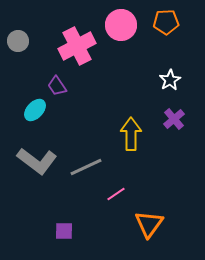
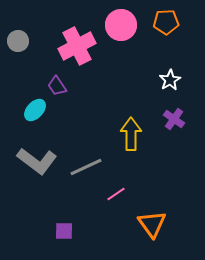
purple cross: rotated 15 degrees counterclockwise
orange triangle: moved 3 px right; rotated 12 degrees counterclockwise
